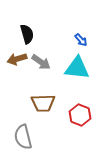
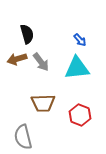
blue arrow: moved 1 px left
gray arrow: rotated 18 degrees clockwise
cyan triangle: rotated 12 degrees counterclockwise
